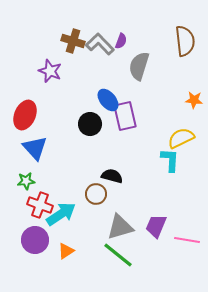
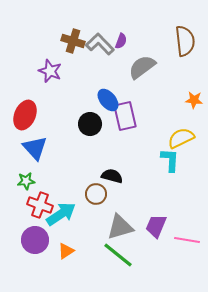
gray semicircle: moved 3 px right, 1 px down; rotated 36 degrees clockwise
